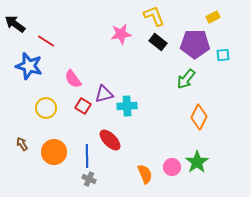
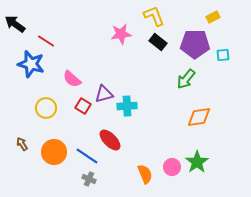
blue star: moved 2 px right, 2 px up
pink semicircle: moved 1 px left; rotated 12 degrees counterclockwise
orange diamond: rotated 55 degrees clockwise
blue line: rotated 55 degrees counterclockwise
